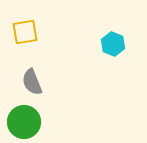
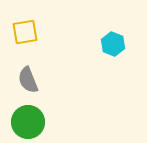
gray semicircle: moved 4 px left, 2 px up
green circle: moved 4 px right
